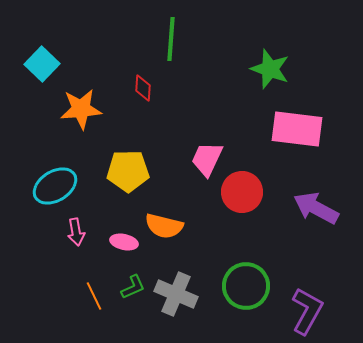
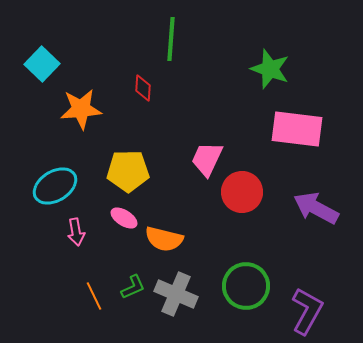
orange semicircle: moved 13 px down
pink ellipse: moved 24 px up; rotated 20 degrees clockwise
